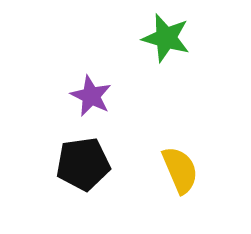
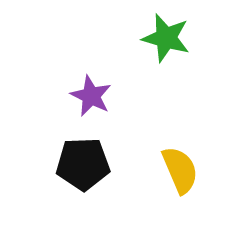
black pentagon: rotated 6 degrees clockwise
